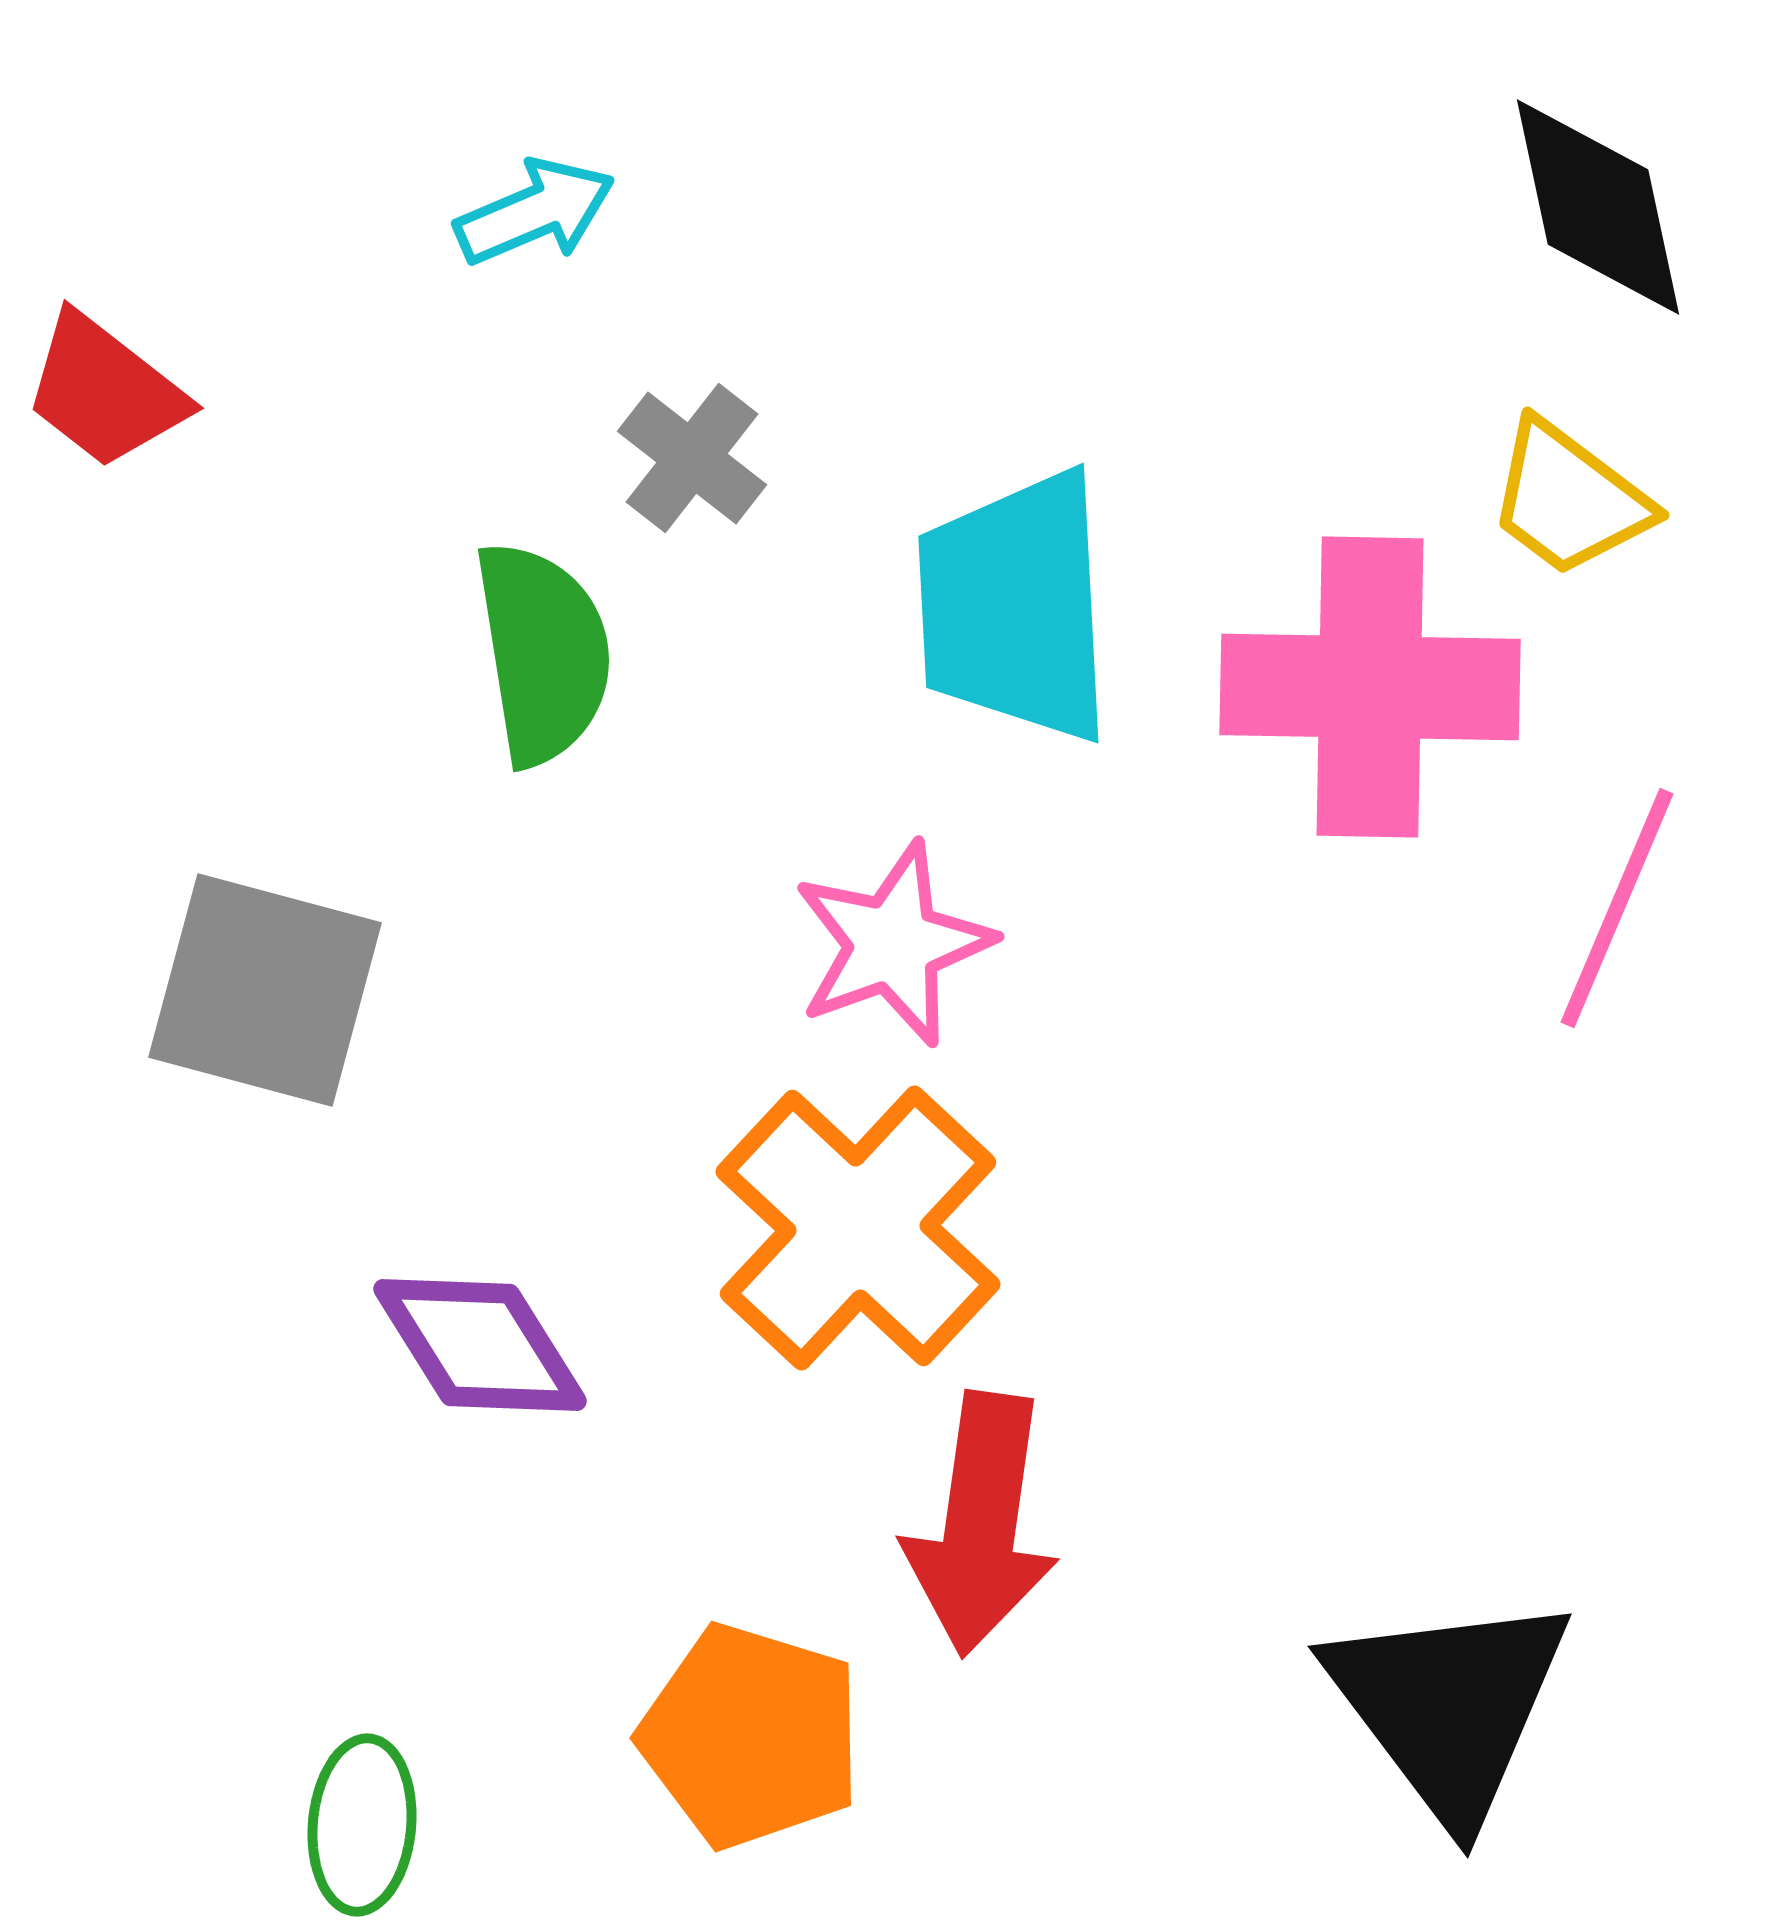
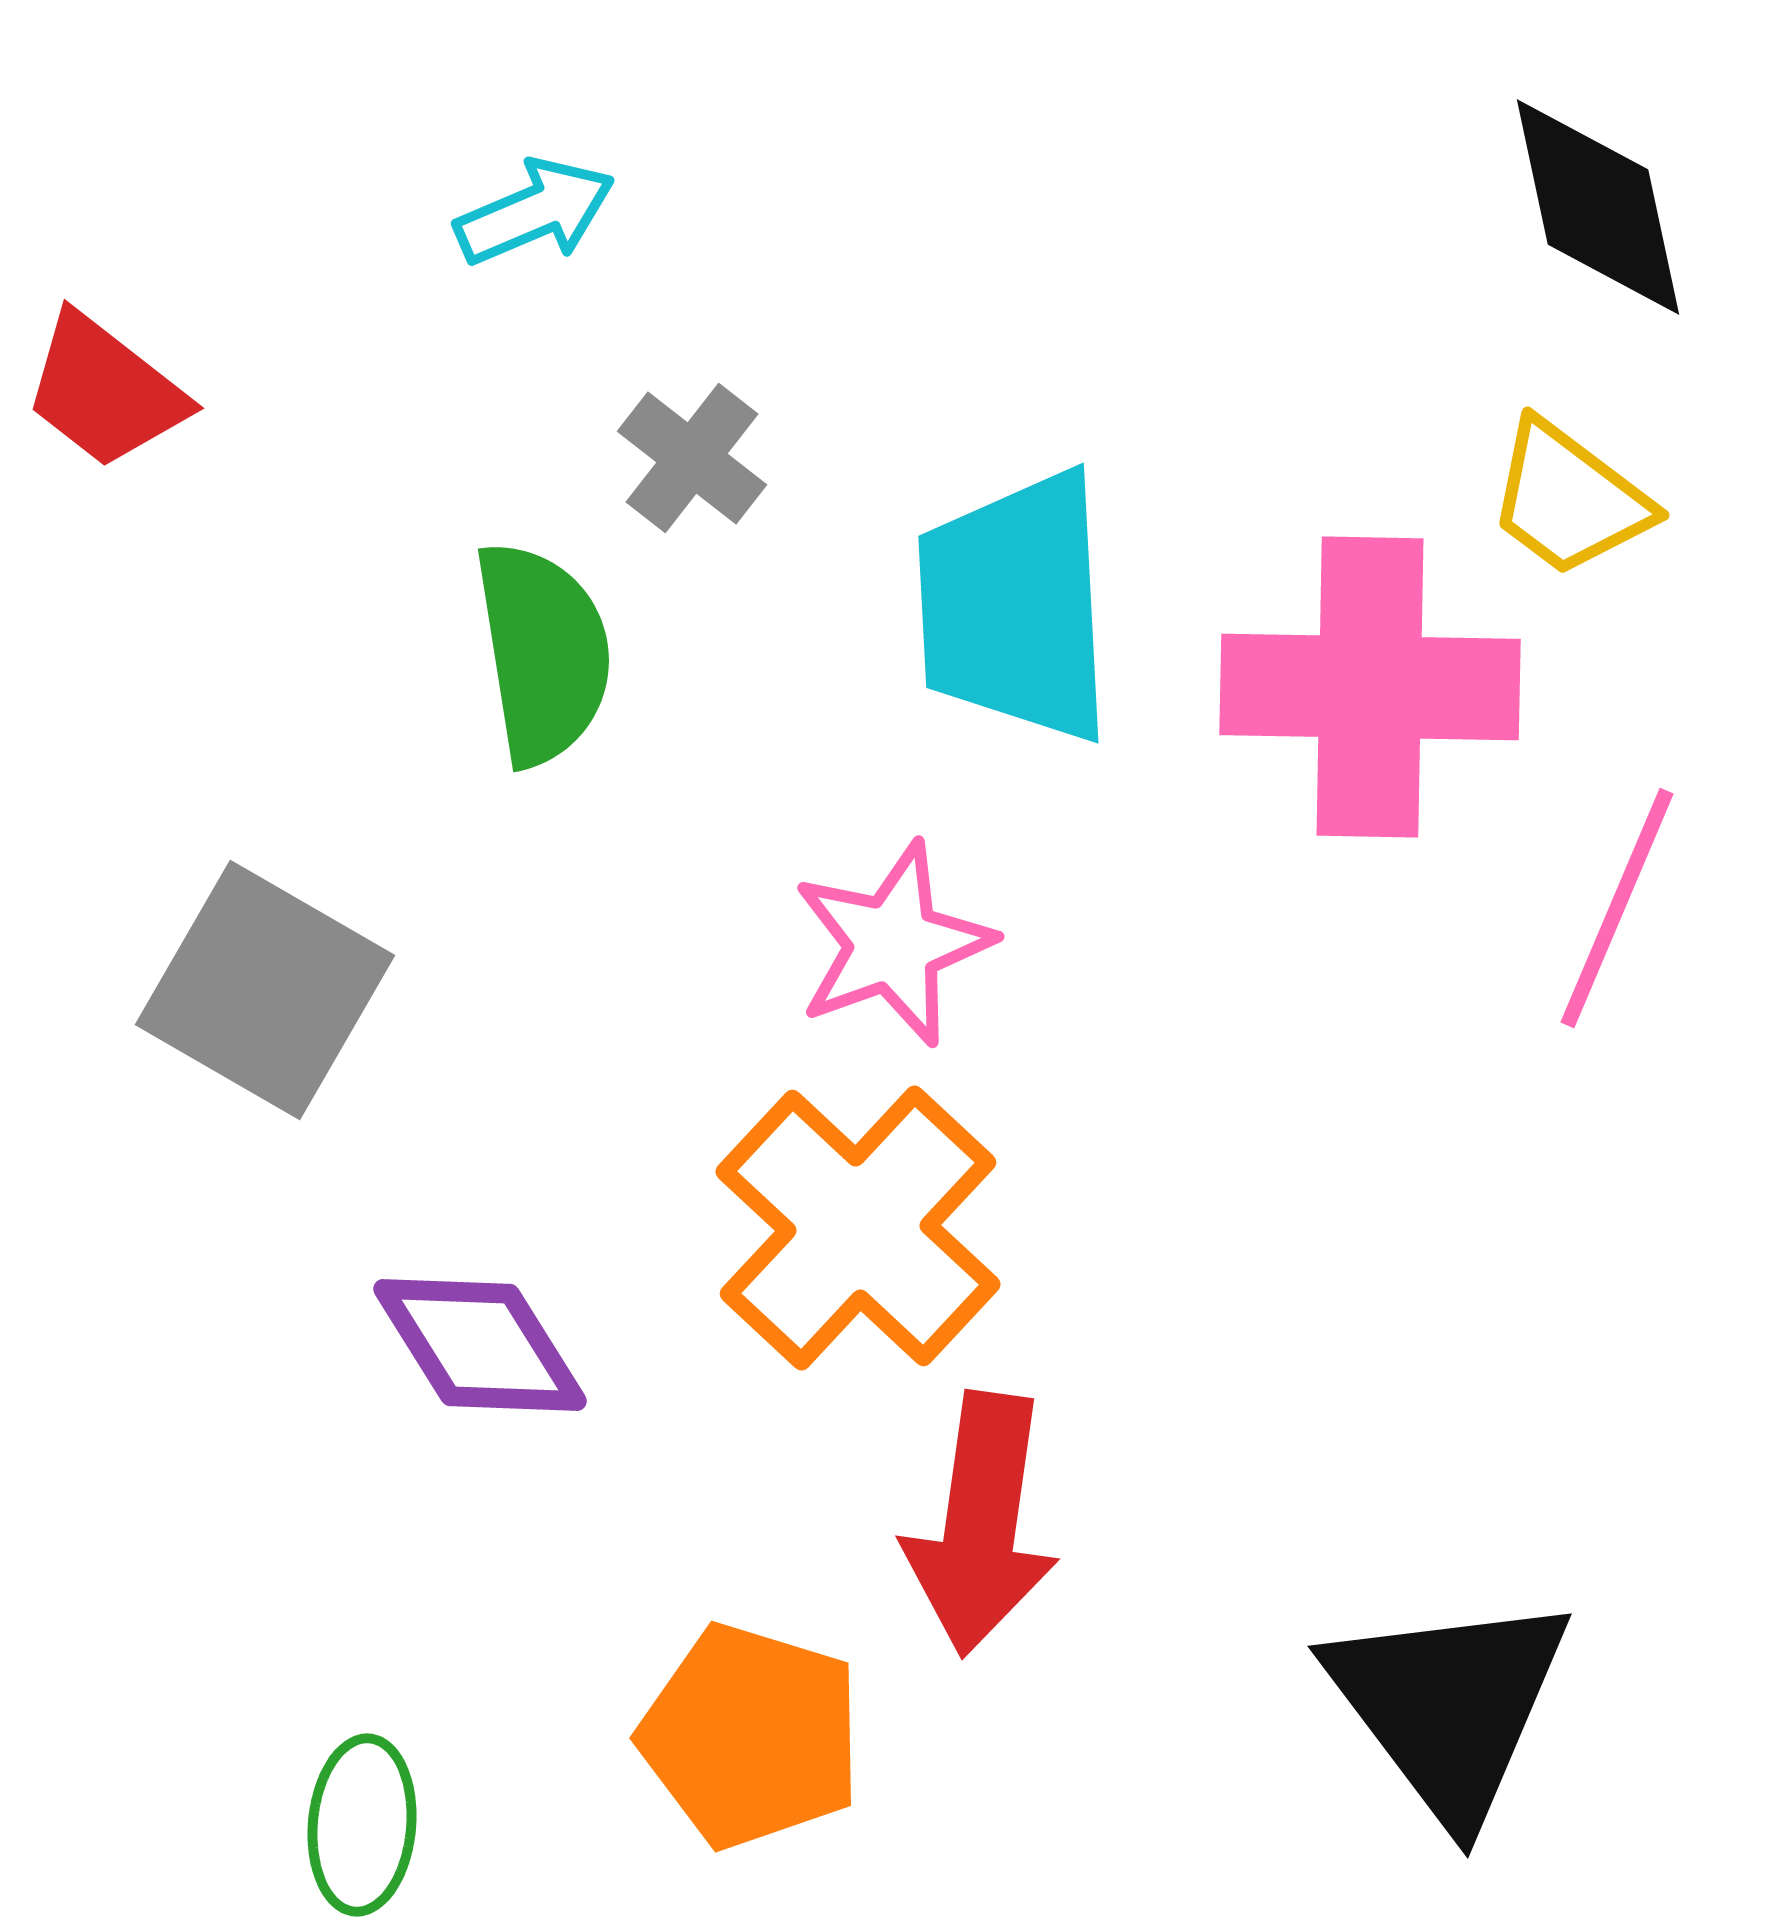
gray square: rotated 15 degrees clockwise
